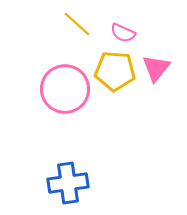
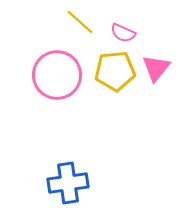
yellow line: moved 3 px right, 2 px up
yellow pentagon: rotated 9 degrees counterclockwise
pink circle: moved 8 px left, 14 px up
